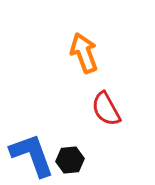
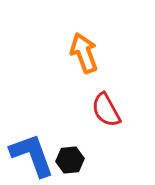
red semicircle: moved 1 px down
